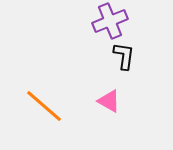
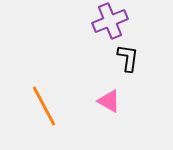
black L-shape: moved 4 px right, 2 px down
orange line: rotated 21 degrees clockwise
